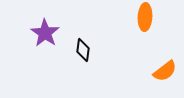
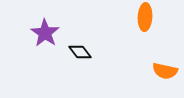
black diamond: moved 3 px left, 2 px down; rotated 45 degrees counterclockwise
orange semicircle: rotated 50 degrees clockwise
